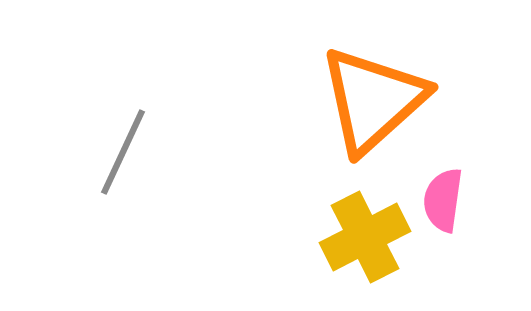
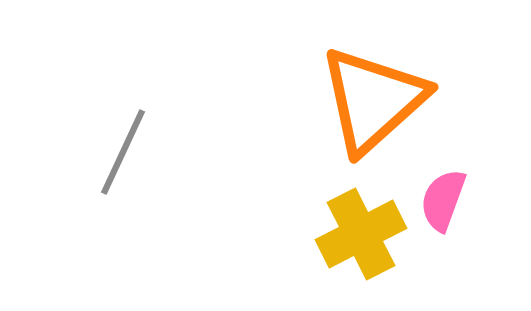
pink semicircle: rotated 12 degrees clockwise
yellow cross: moved 4 px left, 3 px up
